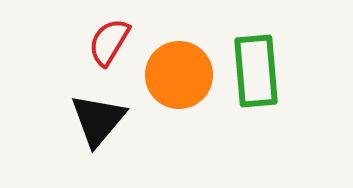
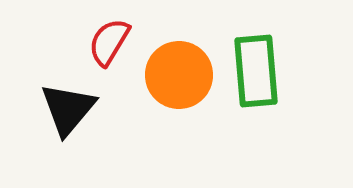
black triangle: moved 30 px left, 11 px up
